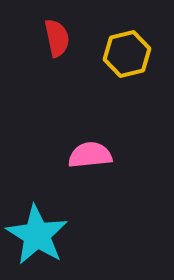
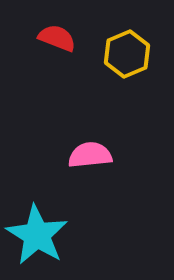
red semicircle: rotated 57 degrees counterclockwise
yellow hexagon: rotated 9 degrees counterclockwise
